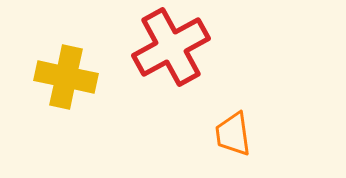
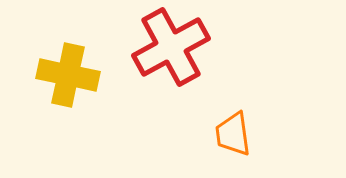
yellow cross: moved 2 px right, 2 px up
